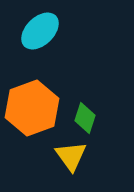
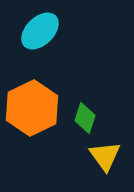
orange hexagon: rotated 6 degrees counterclockwise
yellow triangle: moved 34 px right
